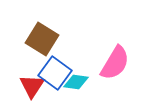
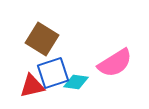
pink semicircle: rotated 27 degrees clockwise
blue square: moved 2 px left; rotated 36 degrees clockwise
red triangle: rotated 44 degrees clockwise
